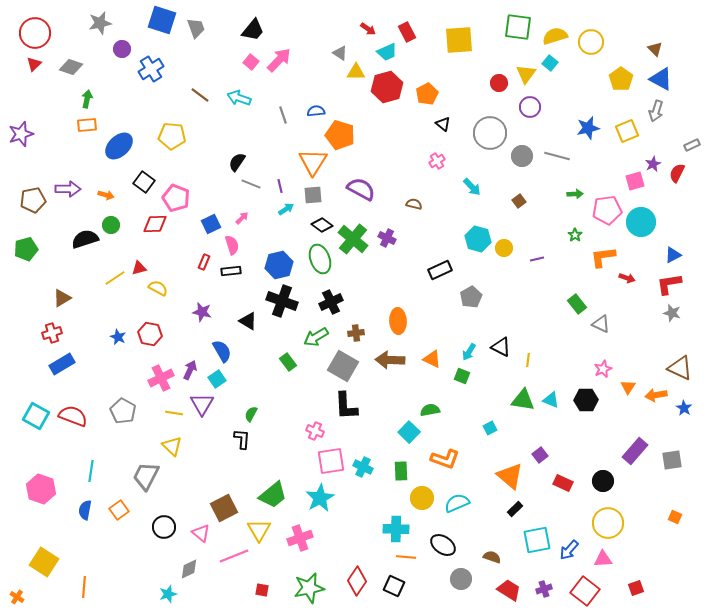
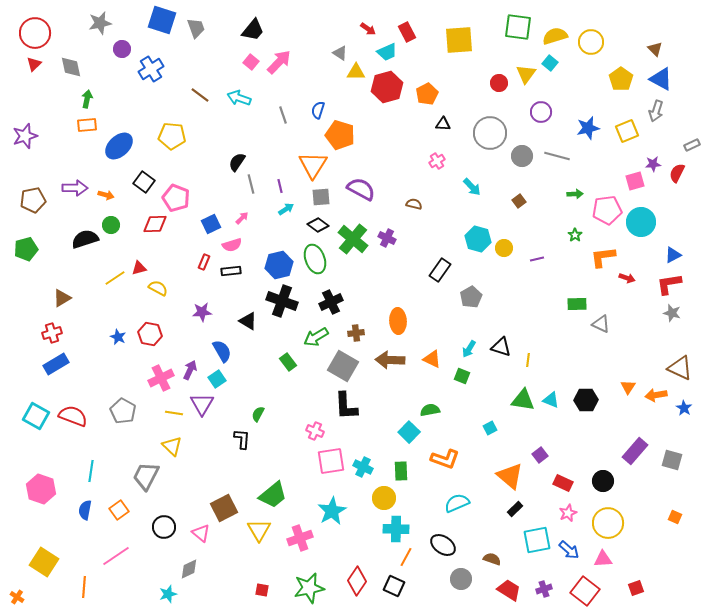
pink arrow at (279, 60): moved 2 px down
gray diamond at (71, 67): rotated 60 degrees clockwise
purple circle at (530, 107): moved 11 px right, 5 px down
blue semicircle at (316, 111): moved 2 px right, 1 px up; rotated 66 degrees counterclockwise
black triangle at (443, 124): rotated 35 degrees counterclockwise
purple star at (21, 134): moved 4 px right, 2 px down
orange triangle at (313, 162): moved 3 px down
purple star at (653, 164): rotated 21 degrees clockwise
gray line at (251, 184): rotated 54 degrees clockwise
purple arrow at (68, 189): moved 7 px right, 1 px up
gray square at (313, 195): moved 8 px right, 2 px down
black diamond at (322, 225): moved 4 px left
pink semicircle at (232, 245): rotated 90 degrees clockwise
green ellipse at (320, 259): moved 5 px left
black rectangle at (440, 270): rotated 30 degrees counterclockwise
green rectangle at (577, 304): rotated 54 degrees counterclockwise
purple star at (202, 312): rotated 18 degrees counterclockwise
black triangle at (501, 347): rotated 10 degrees counterclockwise
cyan arrow at (469, 352): moved 3 px up
blue rectangle at (62, 364): moved 6 px left
pink star at (603, 369): moved 35 px left, 144 px down
green semicircle at (251, 414): moved 7 px right
gray square at (672, 460): rotated 25 degrees clockwise
cyan star at (320, 498): moved 12 px right, 13 px down
yellow circle at (422, 498): moved 38 px left
blue arrow at (569, 550): rotated 90 degrees counterclockwise
pink line at (234, 556): moved 118 px left; rotated 12 degrees counterclockwise
orange line at (406, 557): rotated 66 degrees counterclockwise
brown semicircle at (492, 557): moved 2 px down
